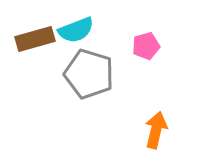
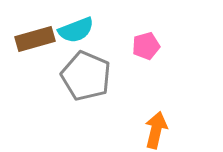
gray pentagon: moved 3 px left, 2 px down; rotated 6 degrees clockwise
